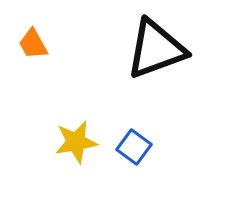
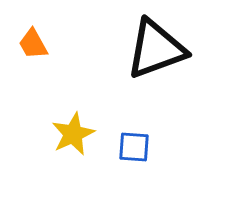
yellow star: moved 3 px left, 8 px up; rotated 15 degrees counterclockwise
blue square: rotated 32 degrees counterclockwise
